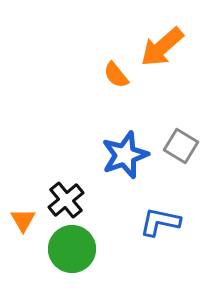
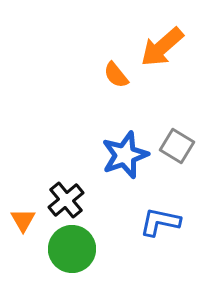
gray square: moved 4 px left
